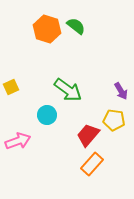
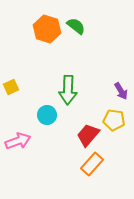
green arrow: rotated 56 degrees clockwise
